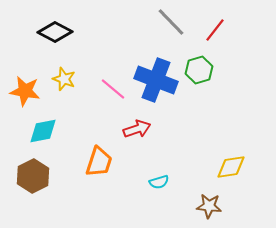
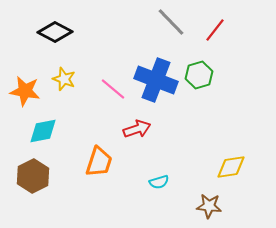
green hexagon: moved 5 px down
